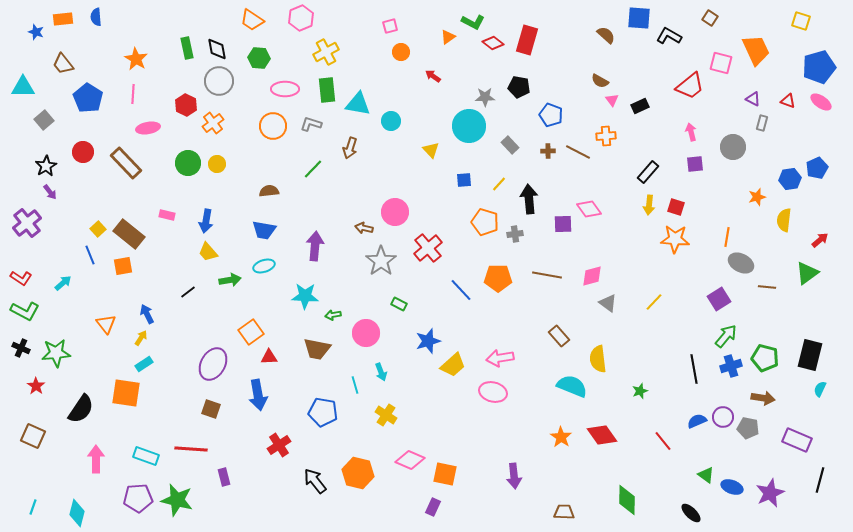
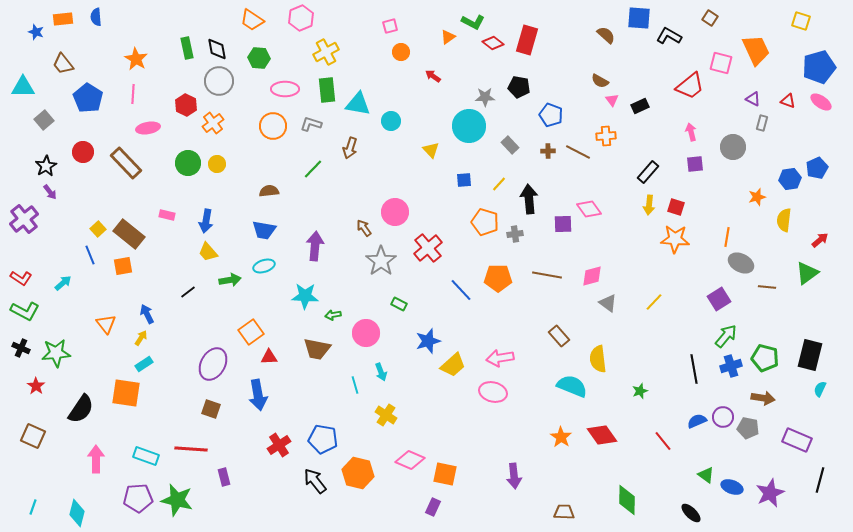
purple cross at (27, 223): moved 3 px left, 4 px up
brown arrow at (364, 228): rotated 42 degrees clockwise
blue pentagon at (323, 412): moved 27 px down
